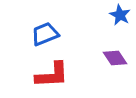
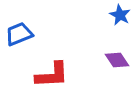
blue trapezoid: moved 26 px left
purple diamond: moved 2 px right, 2 px down
